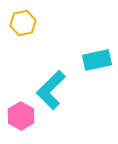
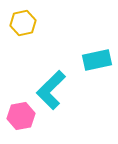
pink hexagon: rotated 20 degrees clockwise
